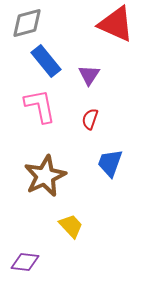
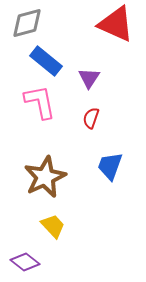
blue rectangle: rotated 12 degrees counterclockwise
purple triangle: moved 3 px down
pink L-shape: moved 4 px up
red semicircle: moved 1 px right, 1 px up
blue trapezoid: moved 3 px down
brown star: moved 1 px down
yellow trapezoid: moved 18 px left
purple diamond: rotated 32 degrees clockwise
